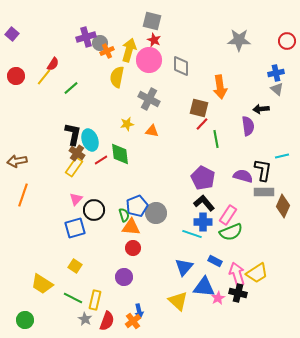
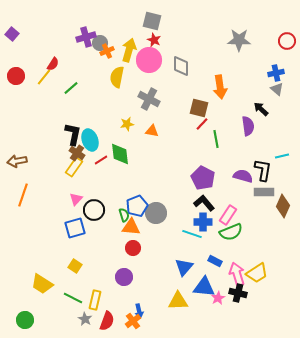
black arrow at (261, 109): rotated 49 degrees clockwise
yellow triangle at (178, 301): rotated 45 degrees counterclockwise
